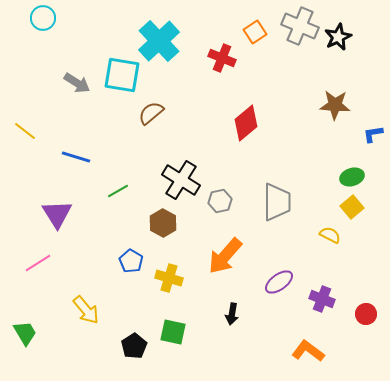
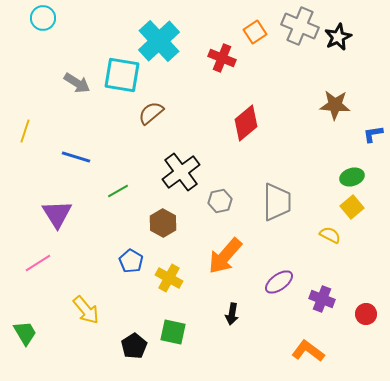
yellow line: rotated 70 degrees clockwise
black cross: moved 8 px up; rotated 21 degrees clockwise
yellow cross: rotated 12 degrees clockwise
